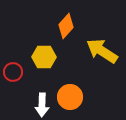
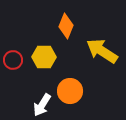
orange diamond: rotated 20 degrees counterclockwise
red circle: moved 12 px up
orange circle: moved 6 px up
white arrow: rotated 30 degrees clockwise
